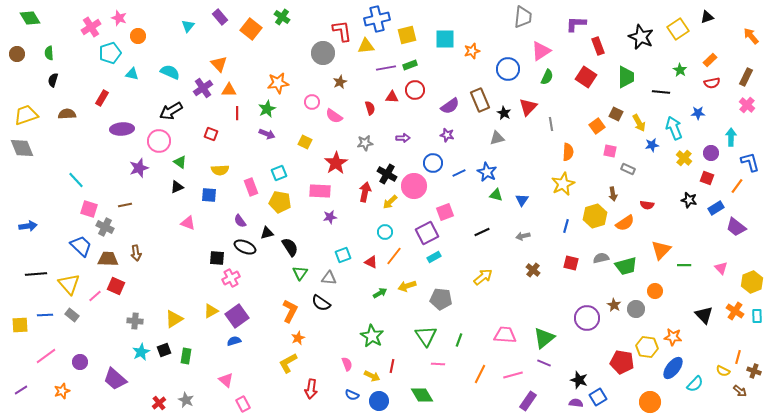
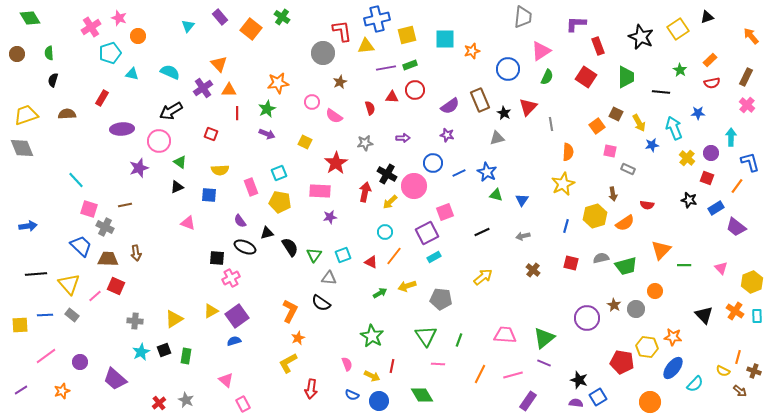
yellow cross at (684, 158): moved 3 px right
green triangle at (300, 273): moved 14 px right, 18 px up
